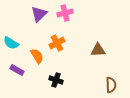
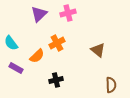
pink cross: moved 3 px right
cyan semicircle: rotated 21 degrees clockwise
brown triangle: rotated 42 degrees clockwise
orange semicircle: rotated 77 degrees clockwise
purple rectangle: moved 1 px left, 2 px up
black cross: rotated 32 degrees counterclockwise
